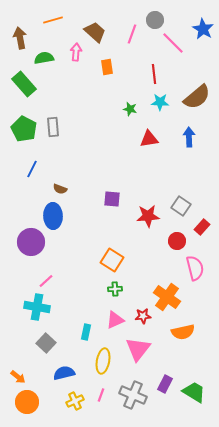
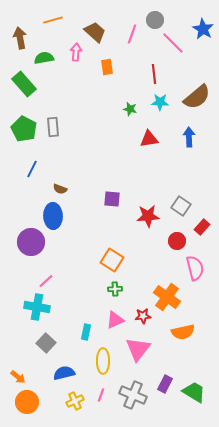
yellow ellipse at (103, 361): rotated 10 degrees counterclockwise
